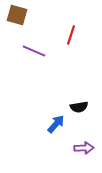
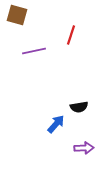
purple line: rotated 35 degrees counterclockwise
